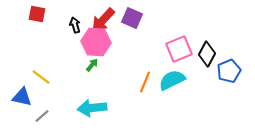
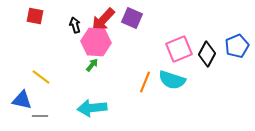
red square: moved 2 px left, 2 px down
blue pentagon: moved 8 px right, 25 px up
cyan semicircle: rotated 136 degrees counterclockwise
blue triangle: moved 3 px down
gray line: moved 2 px left; rotated 42 degrees clockwise
